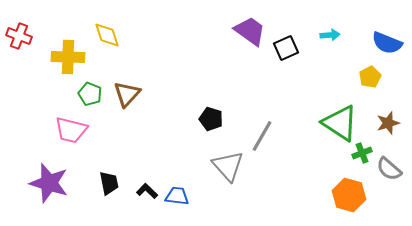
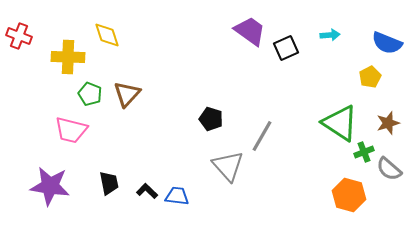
green cross: moved 2 px right, 1 px up
purple star: moved 1 px right, 3 px down; rotated 9 degrees counterclockwise
